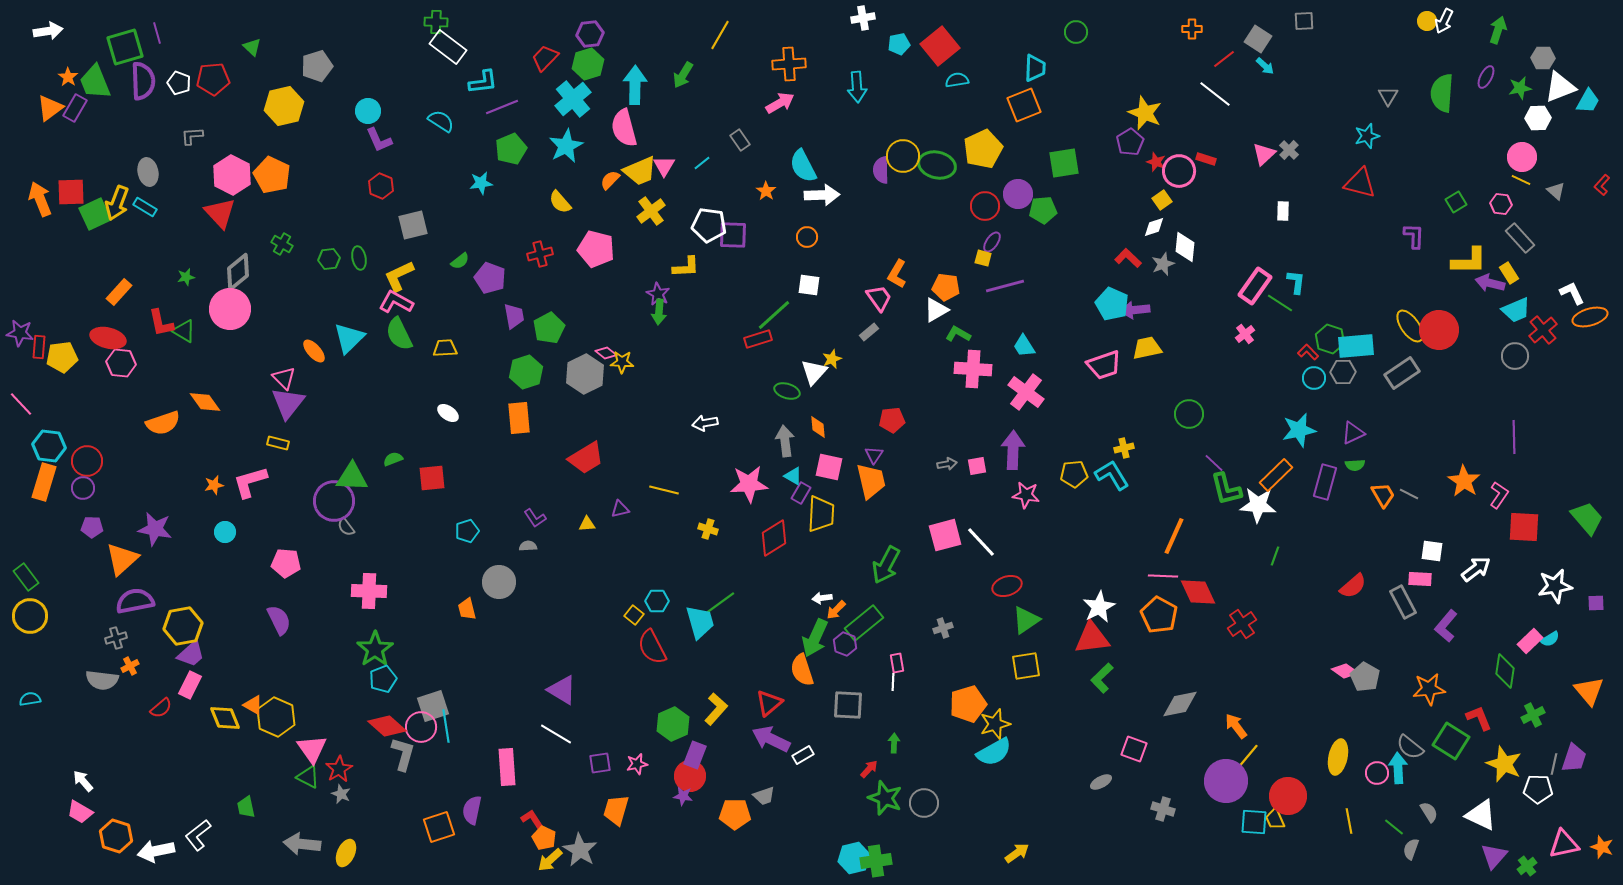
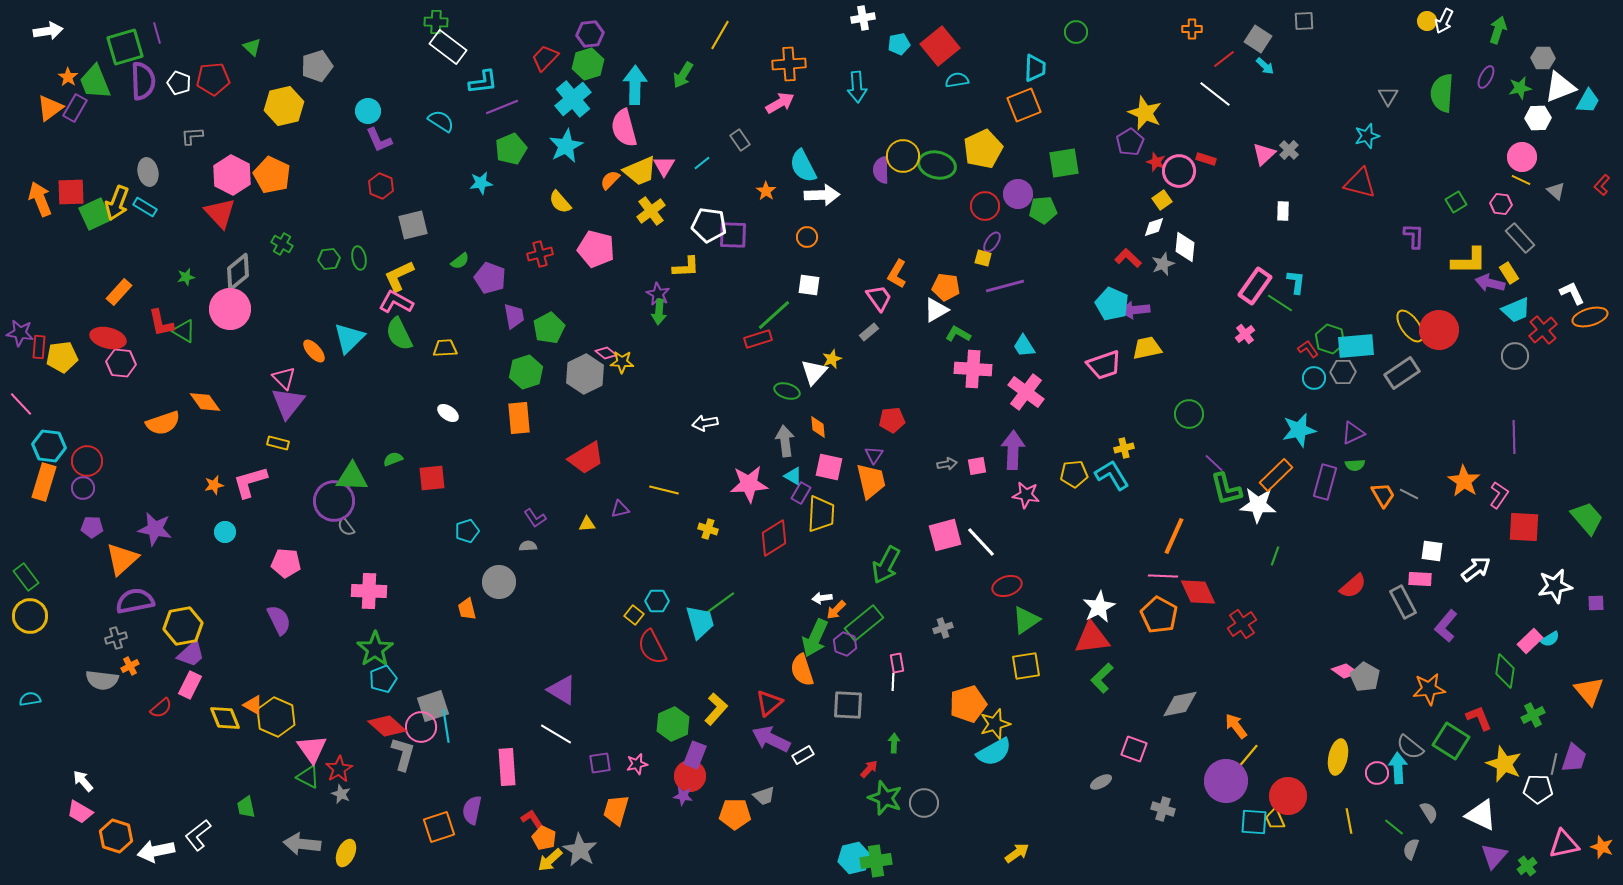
red L-shape at (1308, 352): moved 3 px up; rotated 10 degrees clockwise
